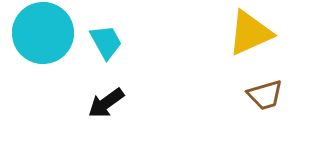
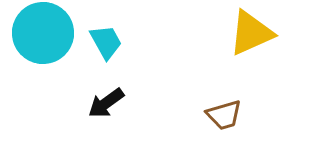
yellow triangle: moved 1 px right
brown trapezoid: moved 41 px left, 20 px down
